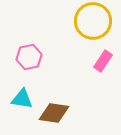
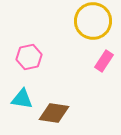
pink rectangle: moved 1 px right
